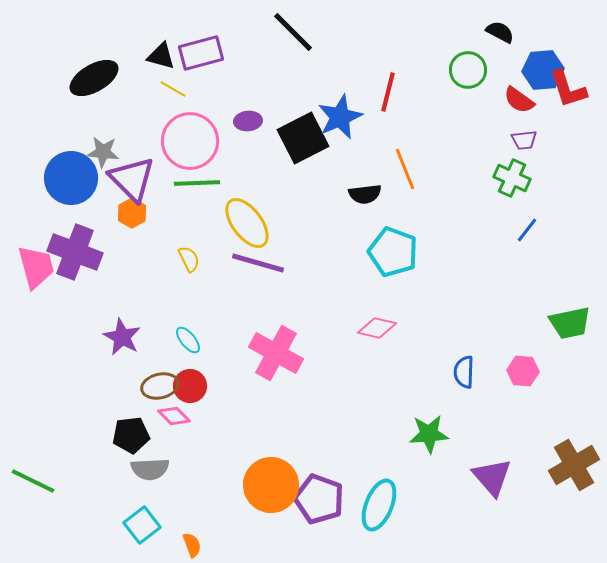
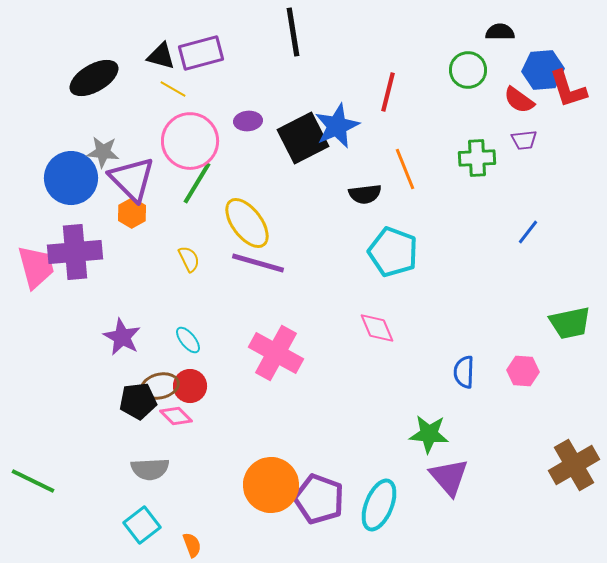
black line at (293, 32): rotated 36 degrees clockwise
black semicircle at (500, 32): rotated 28 degrees counterclockwise
blue star at (340, 117): moved 3 px left, 9 px down
green cross at (512, 178): moved 35 px left, 20 px up; rotated 27 degrees counterclockwise
green line at (197, 183): rotated 57 degrees counterclockwise
blue line at (527, 230): moved 1 px right, 2 px down
purple cross at (75, 252): rotated 26 degrees counterclockwise
pink diamond at (377, 328): rotated 54 degrees clockwise
pink diamond at (174, 416): moved 2 px right
green star at (429, 434): rotated 9 degrees clockwise
black pentagon at (131, 435): moved 7 px right, 34 px up
purple triangle at (492, 477): moved 43 px left
